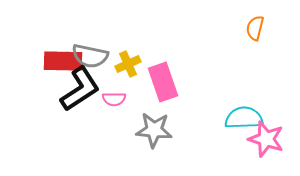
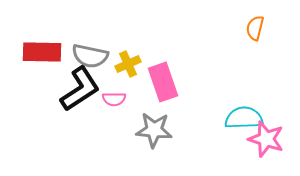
red rectangle: moved 21 px left, 9 px up
